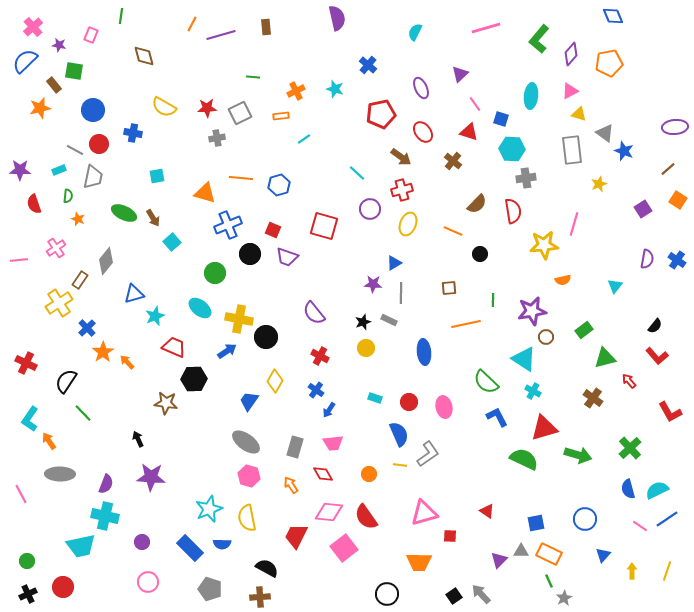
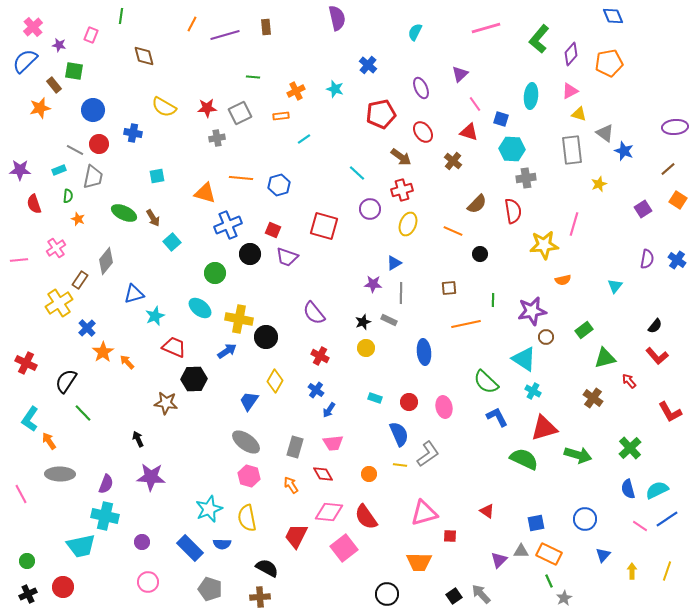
purple line at (221, 35): moved 4 px right
